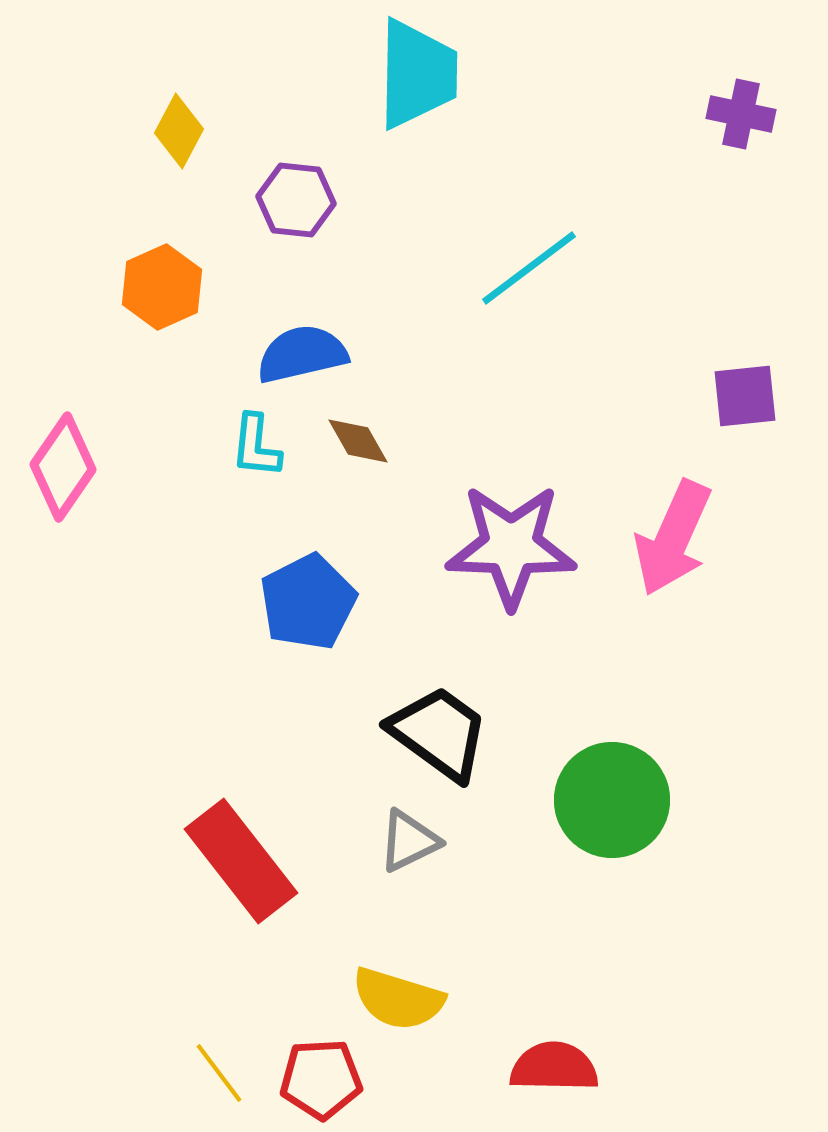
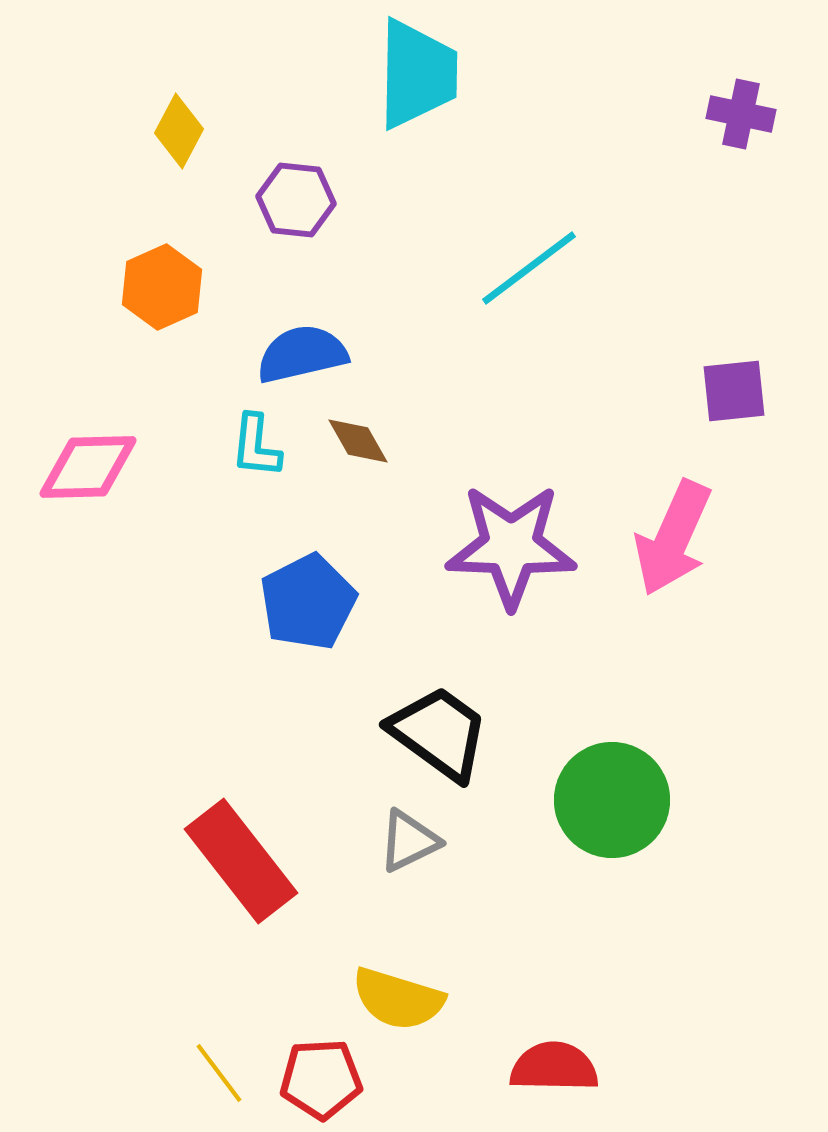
purple square: moved 11 px left, 5 px up
pink diamond: moved 25 px right; rotated 54 degrees clockwise
